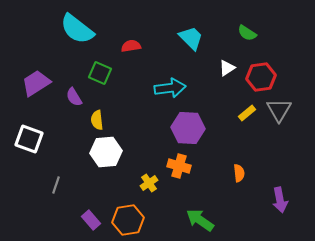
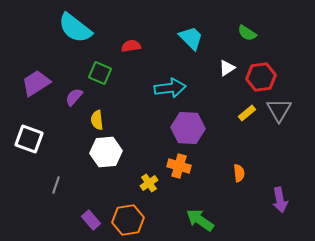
cyan semicircle: moved 2 px left, 1 px up
purple semicircle: rotated 72 degrees clockwise
